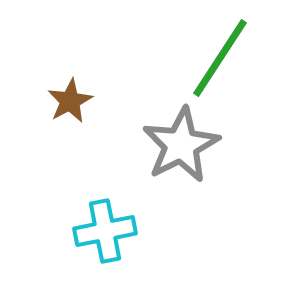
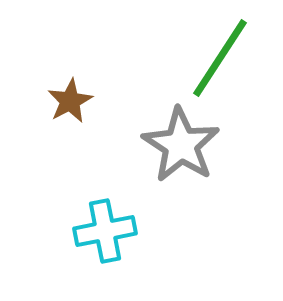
gray star: rotated 12 degrees counterclockwise
